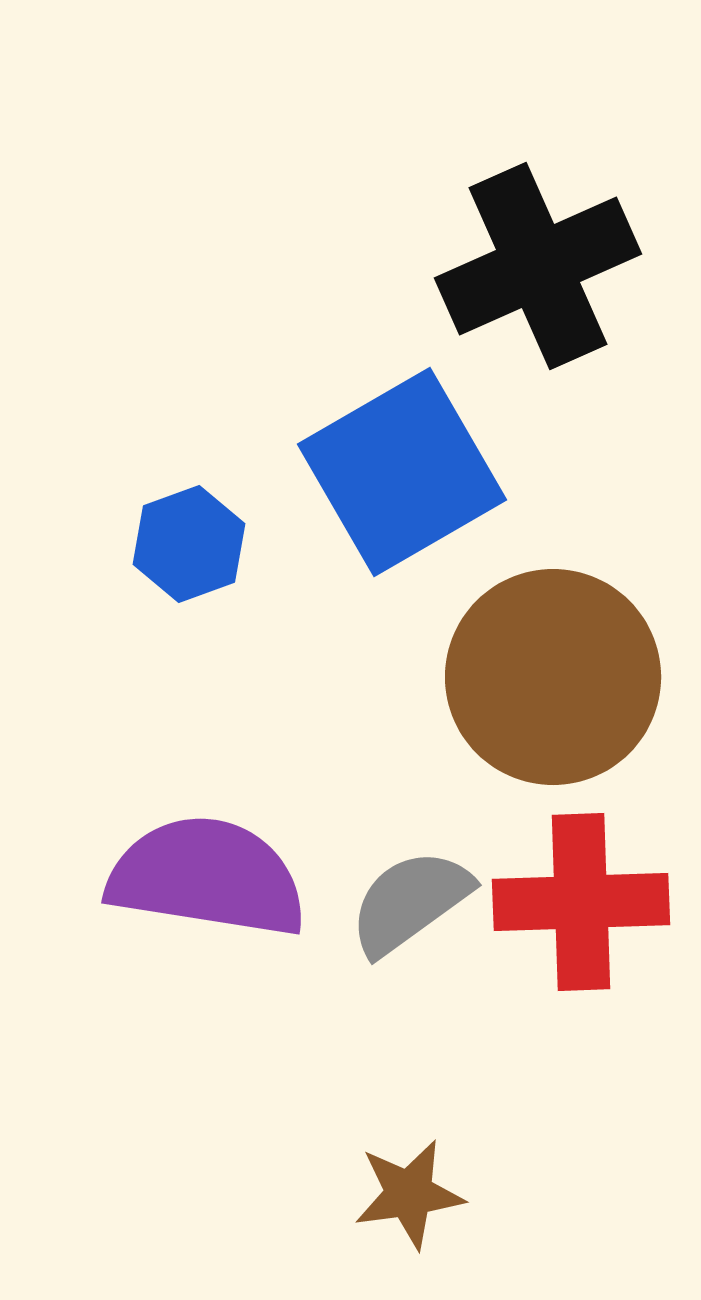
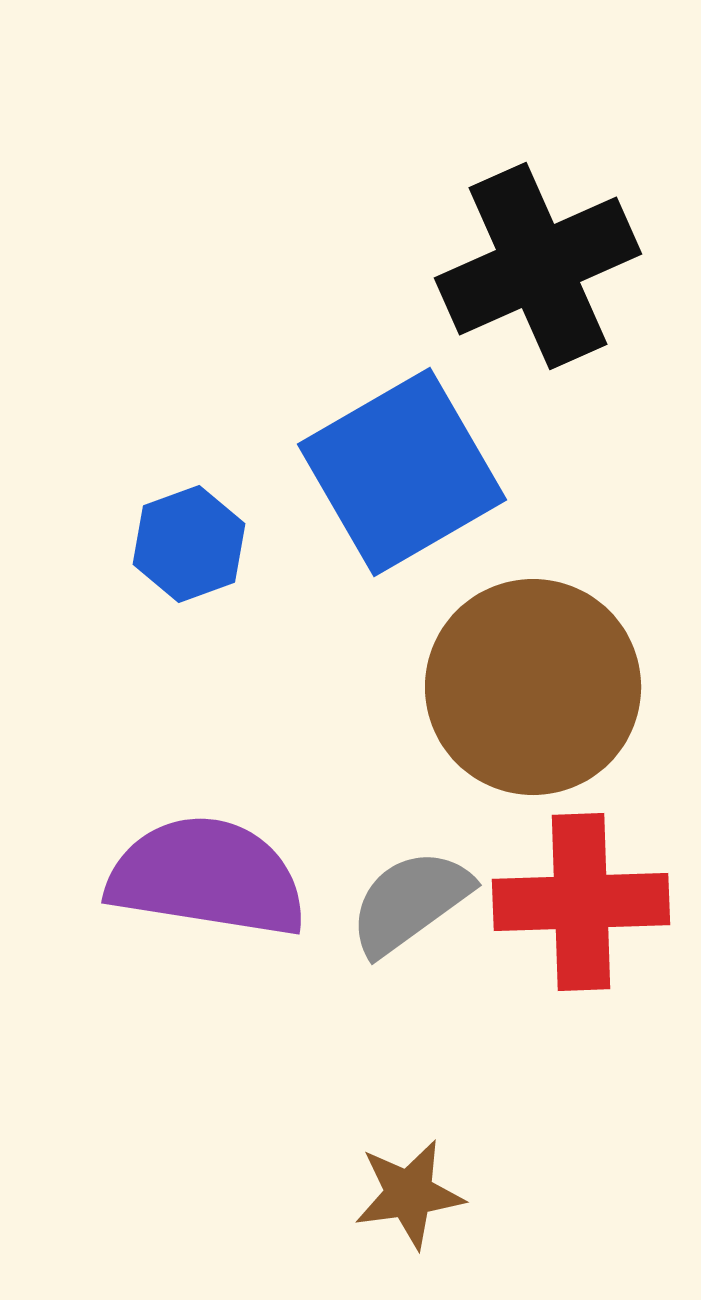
brown circle: moved 20 px left, 10 px down
